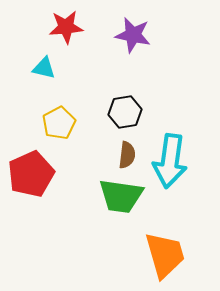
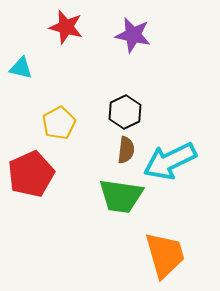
red star: rotated 20 degrees clockwise
cyan triangle: moved 23 px left
black hexagon: rotated 16 degrees counterclockwise
brown semicircle: moved 1 px left, 5 px up
cyan arrow: rotated 56 degrees clockwise
